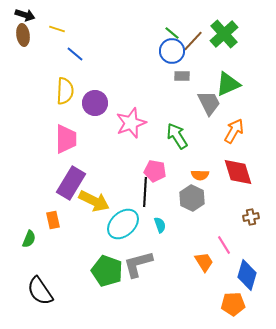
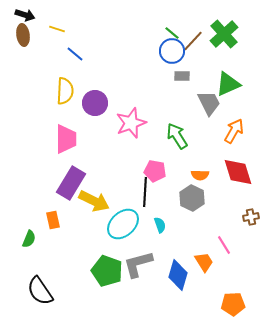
blue diamond: moved 69 px left
